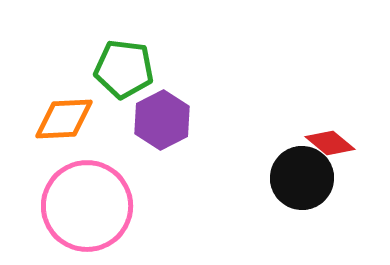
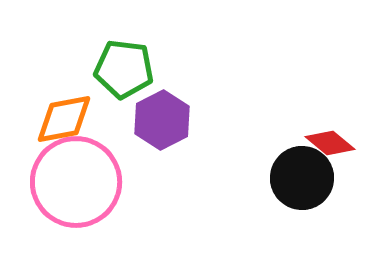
orange diamond: rotated 8 degrees counterclockwise
pink circle: moved 11 px left, 24 px up
